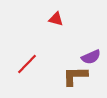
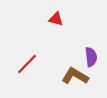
purple semicircle: rotated 72 degrees counterclockwise
brown L-shape: rotated 32 degrees clockwise
